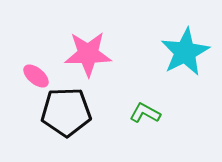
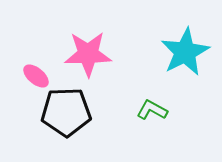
green L-shape: moved 7 px right, 3 px up
